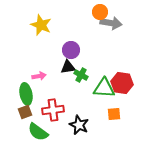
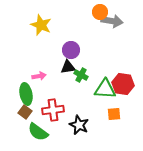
gray arrow: moved 1 px right, 2 px up
red hexagon: moved 1 px right, 1 px down
green triangle: moved 1 px right, 1 px down
brown square: rotated 32 degrees counterclockwise
